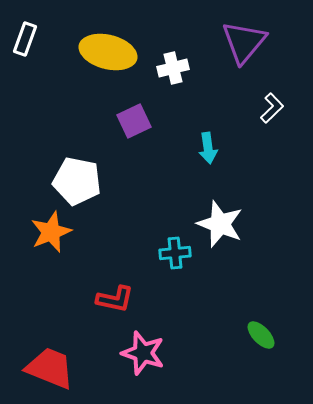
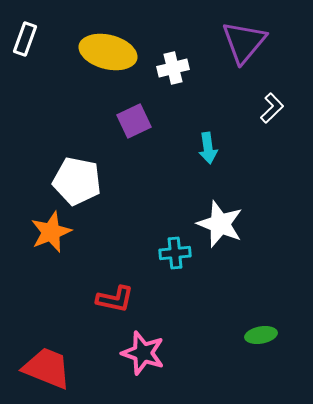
green ellipse: rotated 56 degrees counterclockwise
red trapezoid: moved 3 px left
